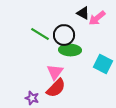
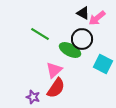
black circle: moved 18 px right, 4 px down
green ellipse: rotated 25 degrees clockwise
pink triangle: moved 1 px left, 2 px up; rotated 12 degrees clockwise
red semicircle: rotated 10 degrees counterclockwise
purple star: moved 1 px right, 1 px up
